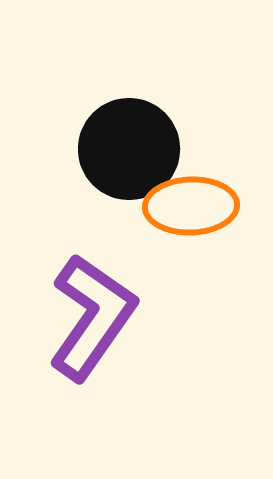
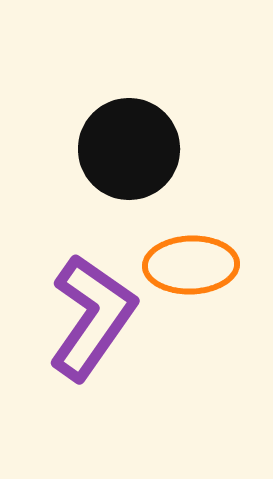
orange ellipse: moved 59 px down
